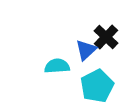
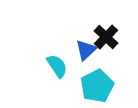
cyan semicircle: rotated 60 degrees clockwise
